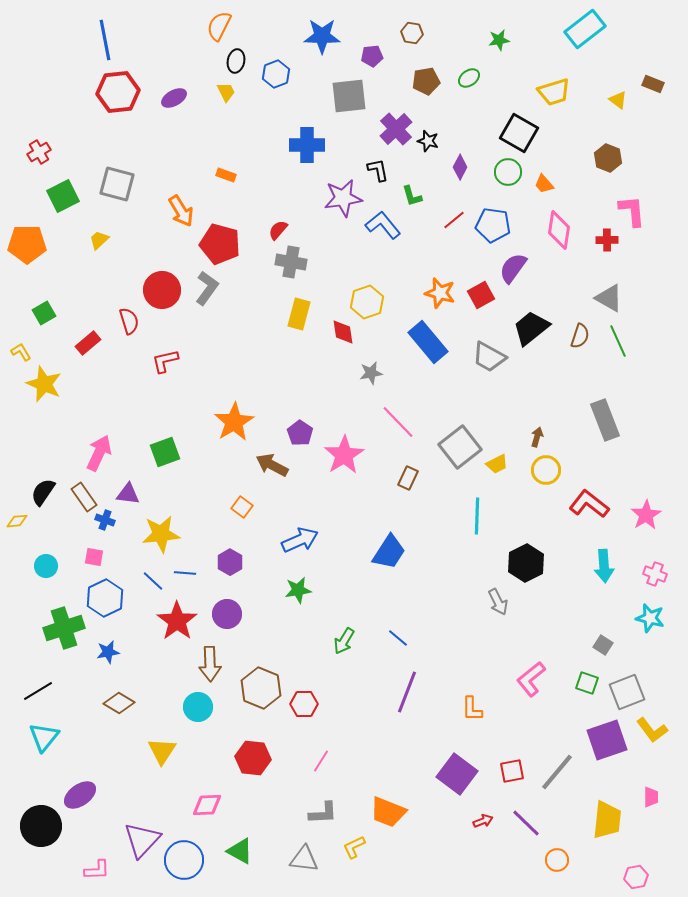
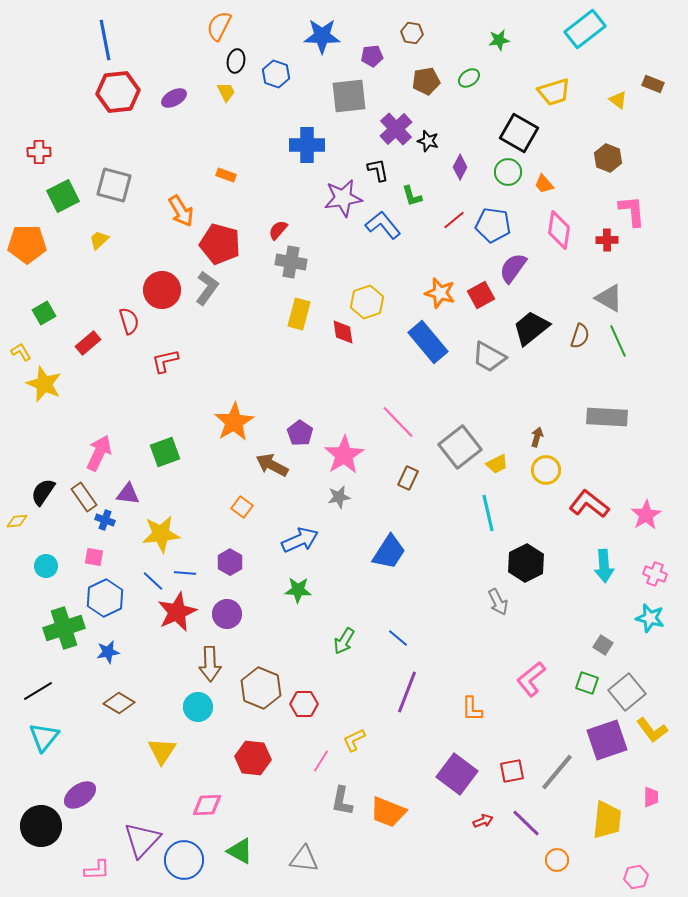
blue hexagon at (276, 74): rotated 20 degrees counterclockwise
red cross at (39, 152): rotated 30 degrees clockwise
gray square at (117, 184): moved 3 px left, 1 px down
gray star at (371, 373): moved 32 px left, 124 px down
gray rectangle at (605, 420): moved 2 px right, 3 px up; rotated 66 degrees counterclockwise
cyan line at (477, 516): moved 11 px right, 3 px up; rotated 15 degrees counterclockwise
green star at (298, 590): rotated 12 degrees clockwise
red star at (177, 621): moved 9 px up; rotated 12 degrees clockwise
gray square at (627, 692): rotated 18 degrees counterclockwise
gray L-shape at (323, 813): moved 19 px right, 12 px up; rotated 104 degrees clockwise
yellow L-shape at (354, 847): moved 107 px up
